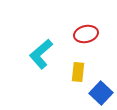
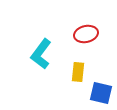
cyan L-shape: rotated 12 degrees counterclockwise
blue square: rotated 30 degrees counterclockwise
